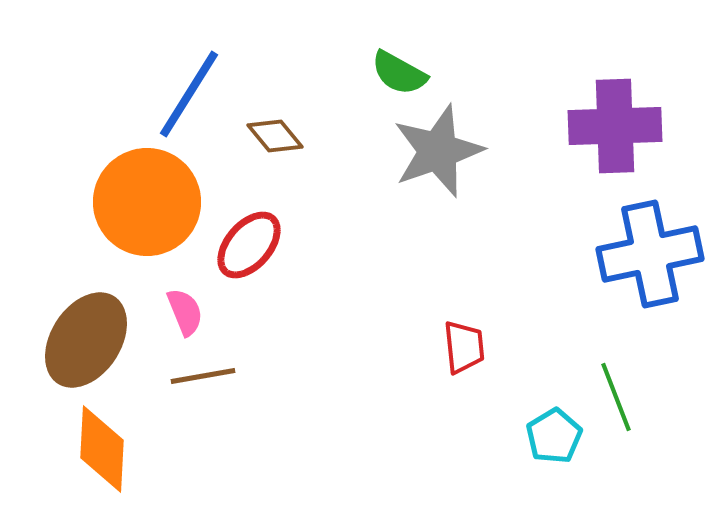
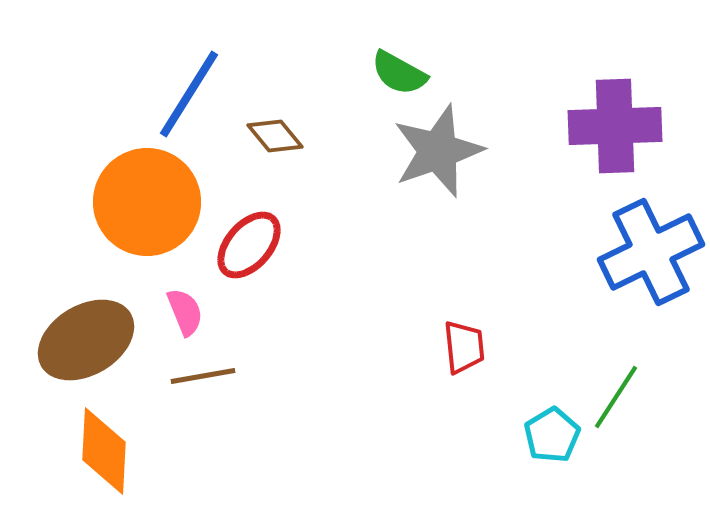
blue cross: moved 1 px right, 2 px up; rotated 14 degrees counterclockwise
brown ellipse: rotated 26 degrees clockwise
green line: rotated 54 degrees clockwise
cyan pentagon: moved 2 px left, 1 px up
orange diamond: moved 2 px right, 2 px down
